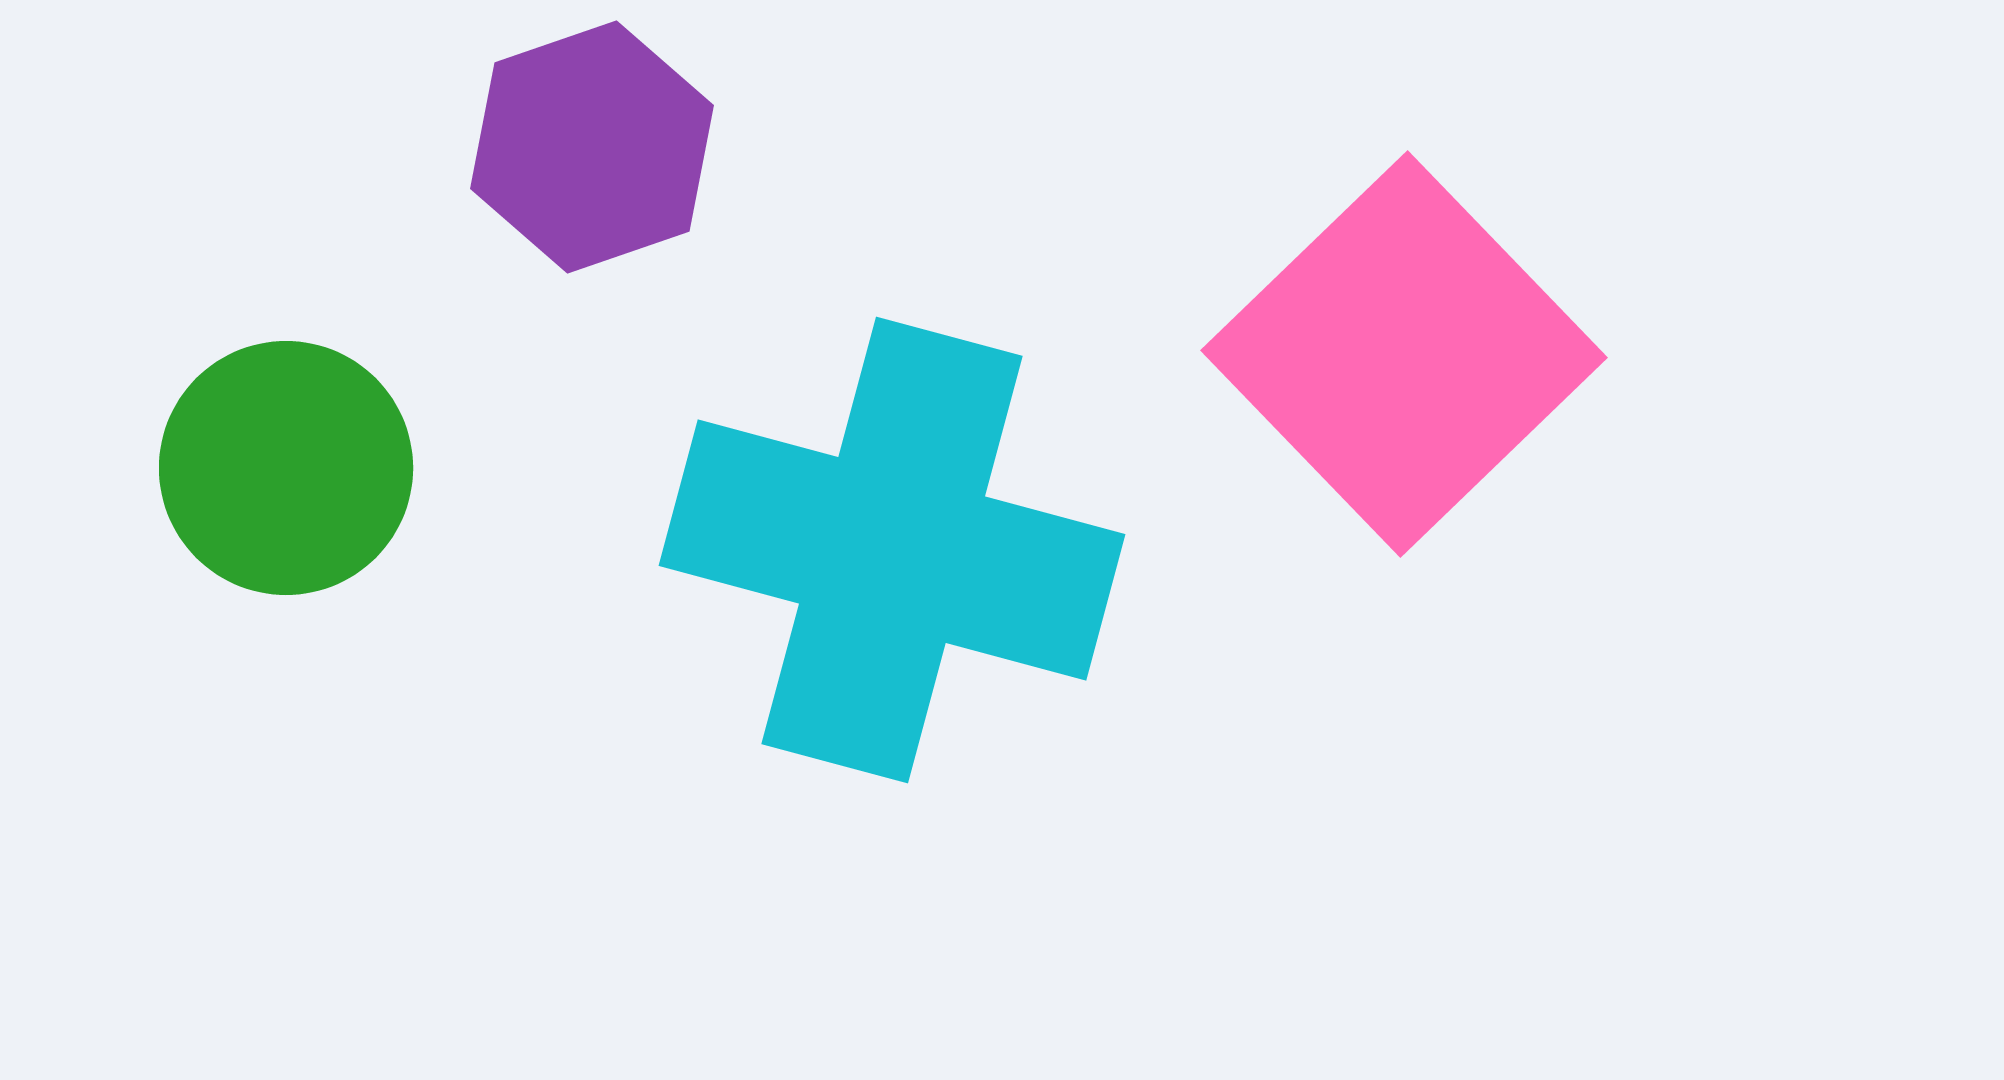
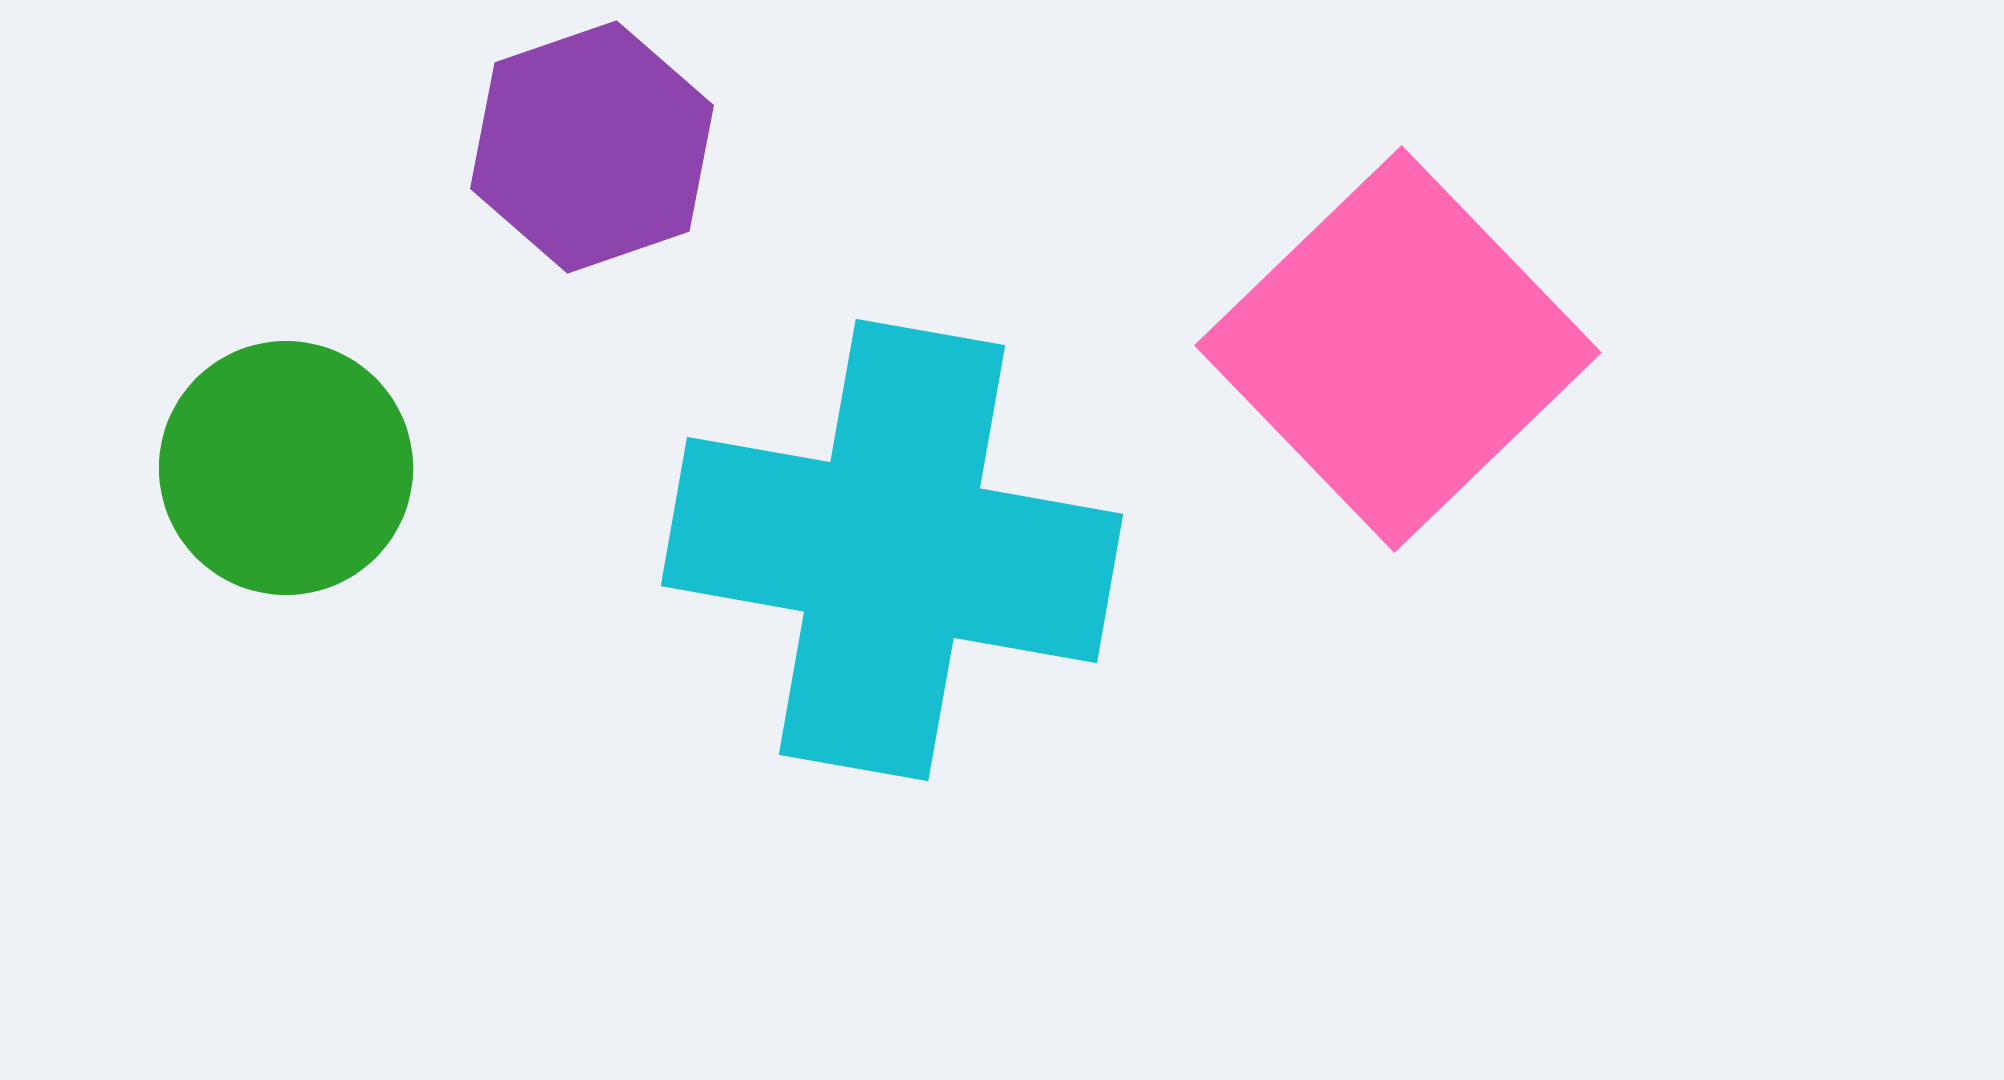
pink square: moved 6 px left, 5 px up
cyan cross: rotated 5 degrees counterclockwise
